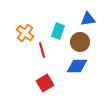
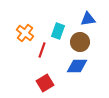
red line: rotated 35 degrees clockwise
